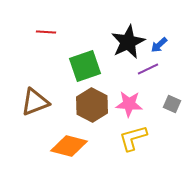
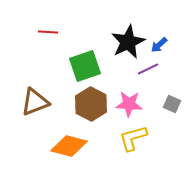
red line: moved 2 px right
brown hexagon: moved 1 px left, 1 px up
